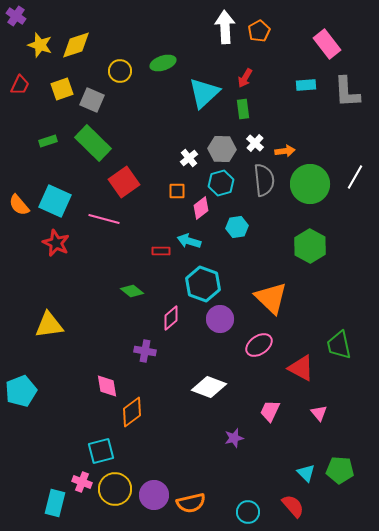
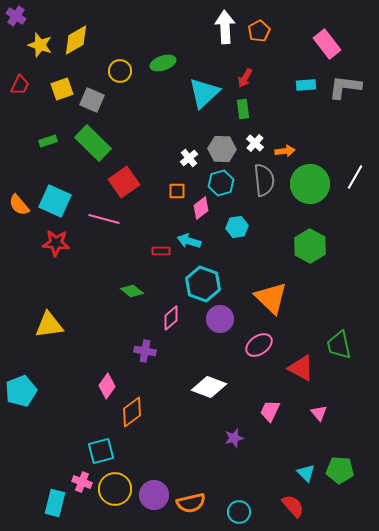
yellow diamond at (76, 45): moved 5 px up; rotated 12 degrees counterclockwise
gray L-shape at (347, 92): moved 2 px left, 5 px up; rotated 100 degrees clockwise
red star at (56, 243): rotated 20 degrees counterclockwise
pink diamond at (107, 386): rotated 45 degrees clockwise
cyan circle at (248, 512): moved 9 px left
